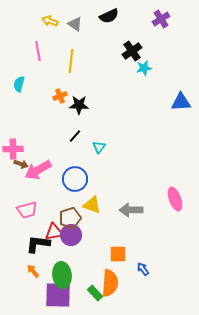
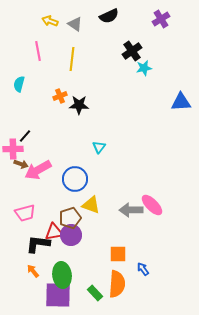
yellow line: moved 1 px right, 2 px up
black line: moved 50 px left
pink ellipse: moved 23 px left, 6 px down; rotated 25 degrees counterclockwise
yellow triangle: moved 1 px left
pink trapezoid: moved 2 px left, 3 px down
orange semicircle: moved 7 px right, 1 px down
